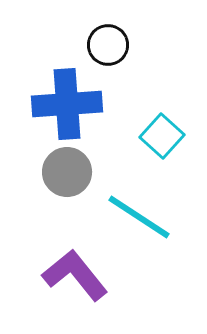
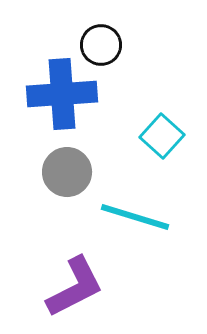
black circle: moved 7 px left
blue cross: moved 5 px left, 10 px up
cyan line: moved 4 px left; rotated 16 degrees counterclockwise
purple L-shape: moved 12 px down; rotated 102 degrees clockwise
